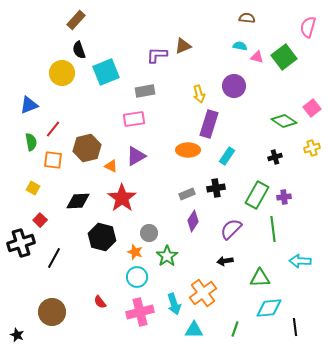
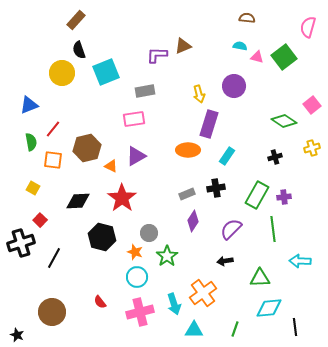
pink square at (312, 108): moved 3 px up
